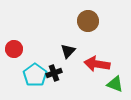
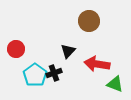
brown circle: moved 1 px right
red circle: moved 2 px right
